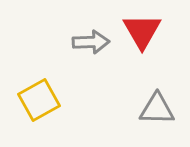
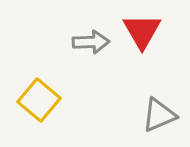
yellow square: rotated 21 degrees counterclockwise
gray triangle: moved 2 px right, 6 px down; rotated 24 degrees counterclockwise
